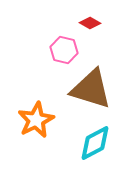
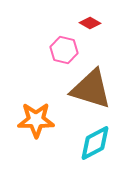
orange star: rotated 27 degrees clockwise
